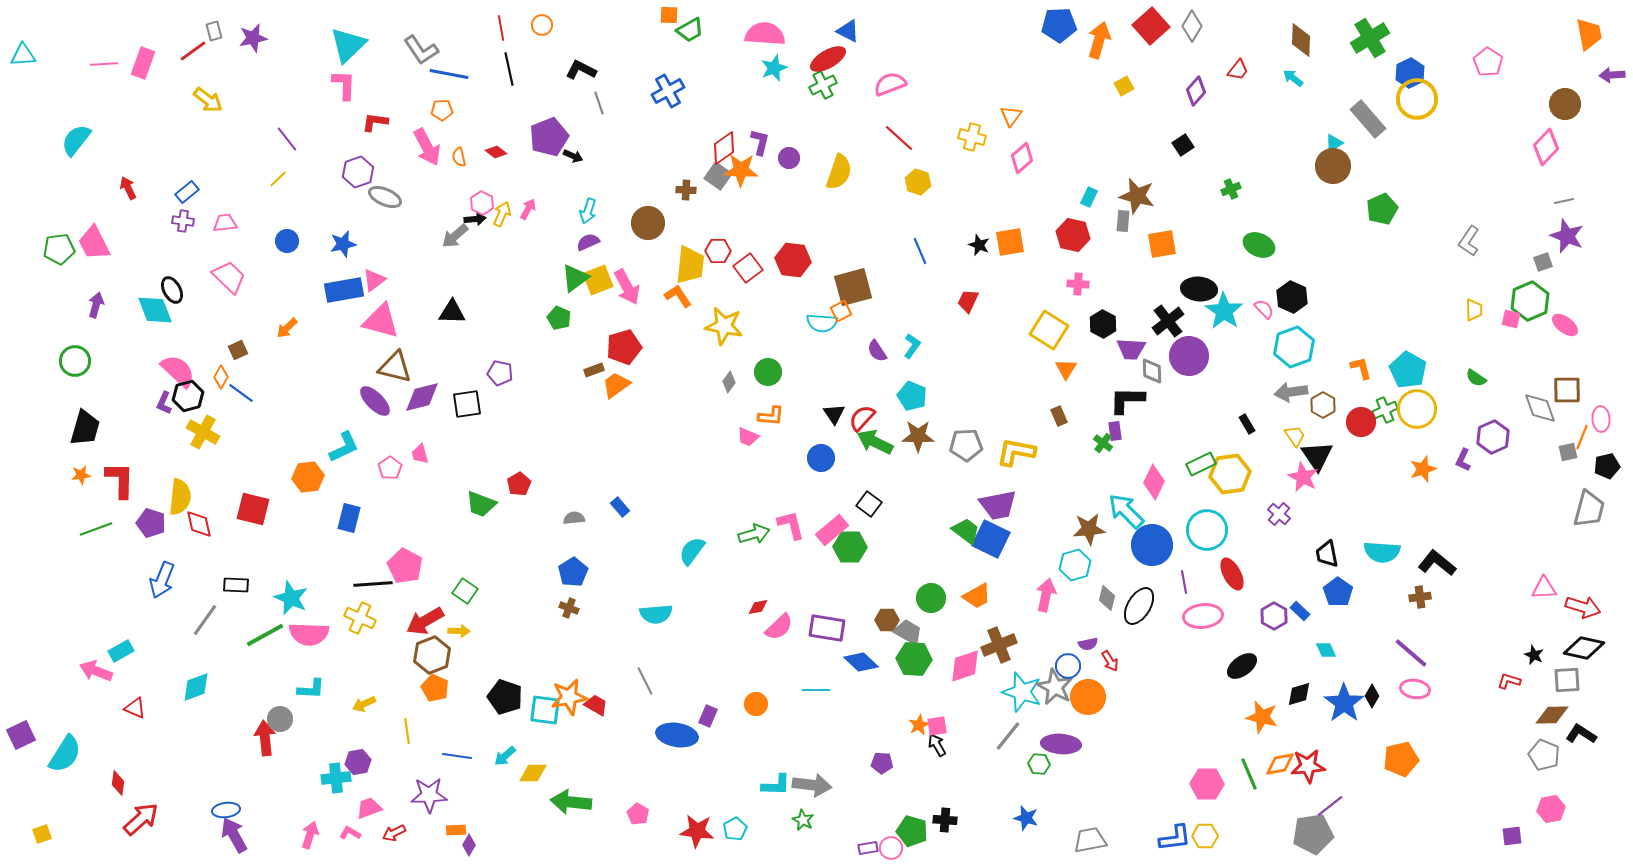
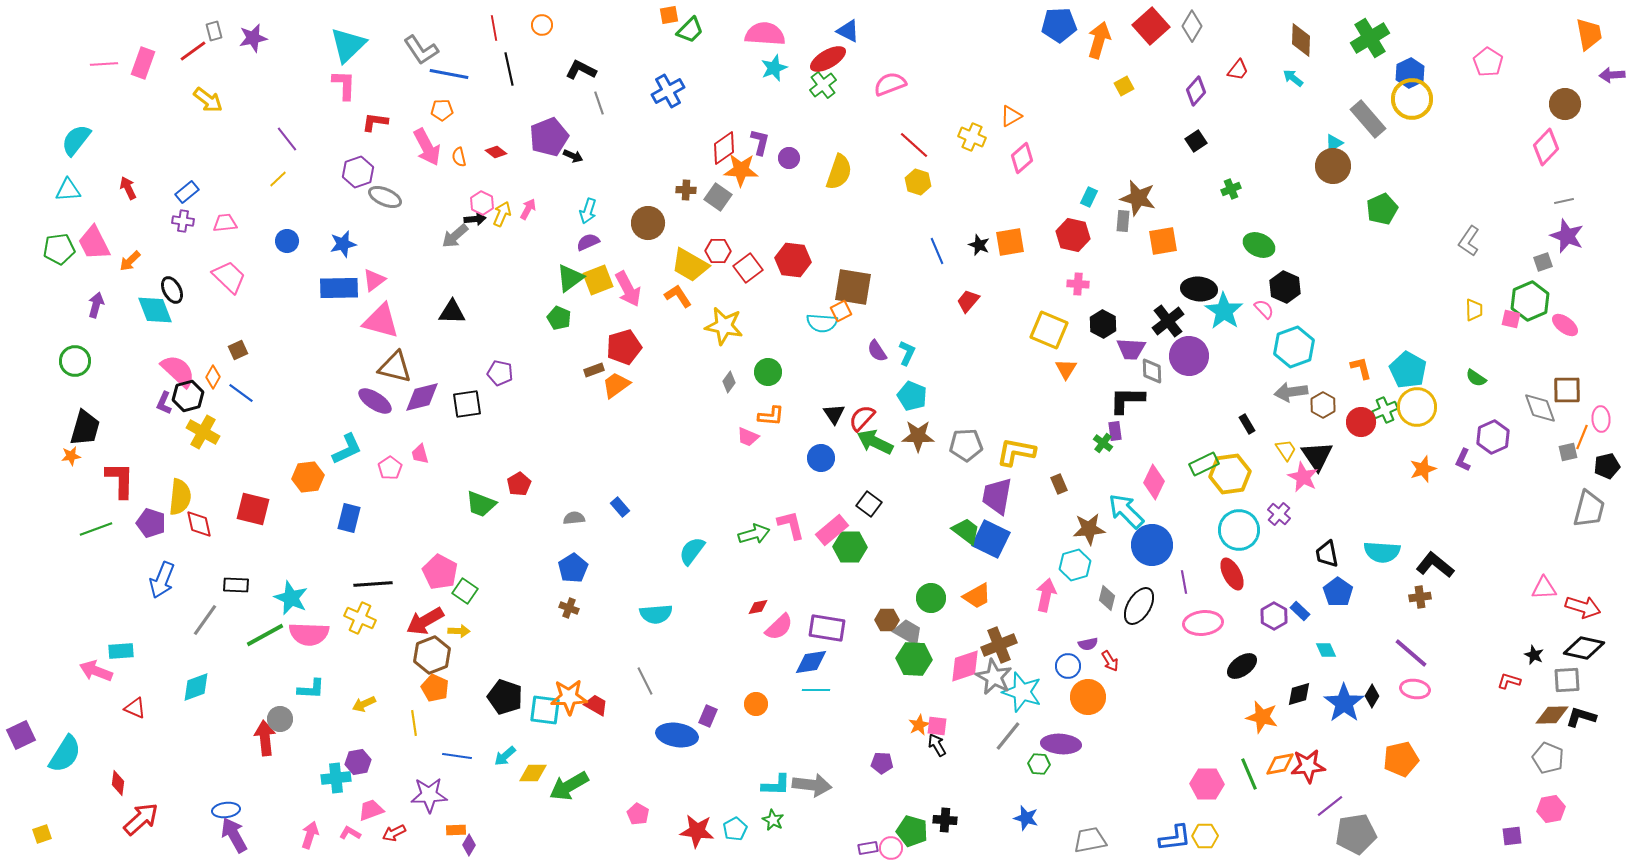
orange square at (669, 15): rotated 12 degrees counterclockwise
red line at (501, 28): moved 7 px left
green trapezoid at (690, 30): rotated 16 degrees counterclockwise
cyan triangle at (23, 55): moved 45 px right, 135 px down
green cross at (823, 85): rotated 12 degrees counterclockwise
yellow circle at (1417, 99): moved 5 px left
orange triangle at (1011, 116): rotated 25 degrees clockwise
yellow cross at (972, 137): rotated 8 degrees clockwise
red line at (899, 138): moved 15 px right, 7 px down
black square at (1183, 145): moved 13 px right, 4 px up
gray square at (718, 176): moved 21 px down
brown star at (1137, 196): moved 1 px right, 2 px down
orange square at (1162, 244): moved 1 px right, 3 px up
blue line at (920, 251): moved 17 px right
yellow trapezoid at (690, 265): rotated 114 degrees clockwise
green triangle at (575, 278): moved 5 px left
pink arrow at (627, 287): moved 1 px right, 2 px down
brown square at (853, 287): rotated 24 degrees clockwise
blue rectangle at (344, 290): moved 5 px left, 2 px up; rotated 9 degrees clockwise
black hexagon at (1292, 297): moved 7 px left, 10 px up
red trapezoid at (968, 301): rotated 15 degrees clockwise
orange arrow at (287, 328): moved 157 px left, 67 px up
yellow square at (1049, 330): rotated 9 degrees counterclockwise
cyan L-shape at (912, 346): moved 5 px left, 7 px down; rotated 10 degrees counterclockwise
orange diamond at (221, 377): moved 8 px left
purple ellipse at (375, 401): rotated 12 degrees counterclockwise
yellow circle at (1417, 409): moved 2 px up
brown rectangle at (1059, 416): moved 68 px down
yellow trapezoid at (1295, 436): moved 9 px left, 14 px down
cyan L-shape at (344, 447): moved 3 px right, 2 px down
green rectangle at (1201, 464): moved 3 px right
orange star at (81, 475): moved 10 px left, 19 px up
purple trapezoid at (998, 505): moved 1 px left, 9 px up; rotated 111 degrees clockwise
cyan circle at (1207, 530): moved 32 px right
black L-shape at (1437, 563): moved 2 px left, 2 px down
pink pentagon at (405, 566): moved 35 px right, 6 px down
blue pentagon at (573, 572): moved 4 px up
pink ellipse at (1203, 616): moved 7 px down
cyan rectangle at (121, 651): rotated 25 degrees clockwise
blue diamond at (861, 662): moved 50 px left; rotated 52 degrees counterclockwise
gray star at (1055, 687): moved 61 px left, 10 px up
orange star at (569, 697): rotated 9 degrees clockwise
pink square at (937, 726): rotated 15 degrees clockwise
yellow line at (407, 731): moved 7 px right, 8 px up
black L-shape at (1581, 734): moved 17 px up; rotated 16 degrees counterclockwise
gray pentagon at (1544, 755): moved 4 px right, 3 px down
green arrow at (571, 802): moved 2 px left, 16 px up; rotated 36 degrees counterclockwise
pink trapezoid at (369, 808): moved 2 px right, 2 px down
green star at (803, 820): moved 30 px left
gray pentagon at (1313, 834): moved 43 px right
